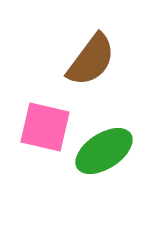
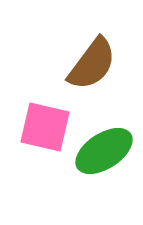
brown semicircle: moved 1 px right, 4 px down
